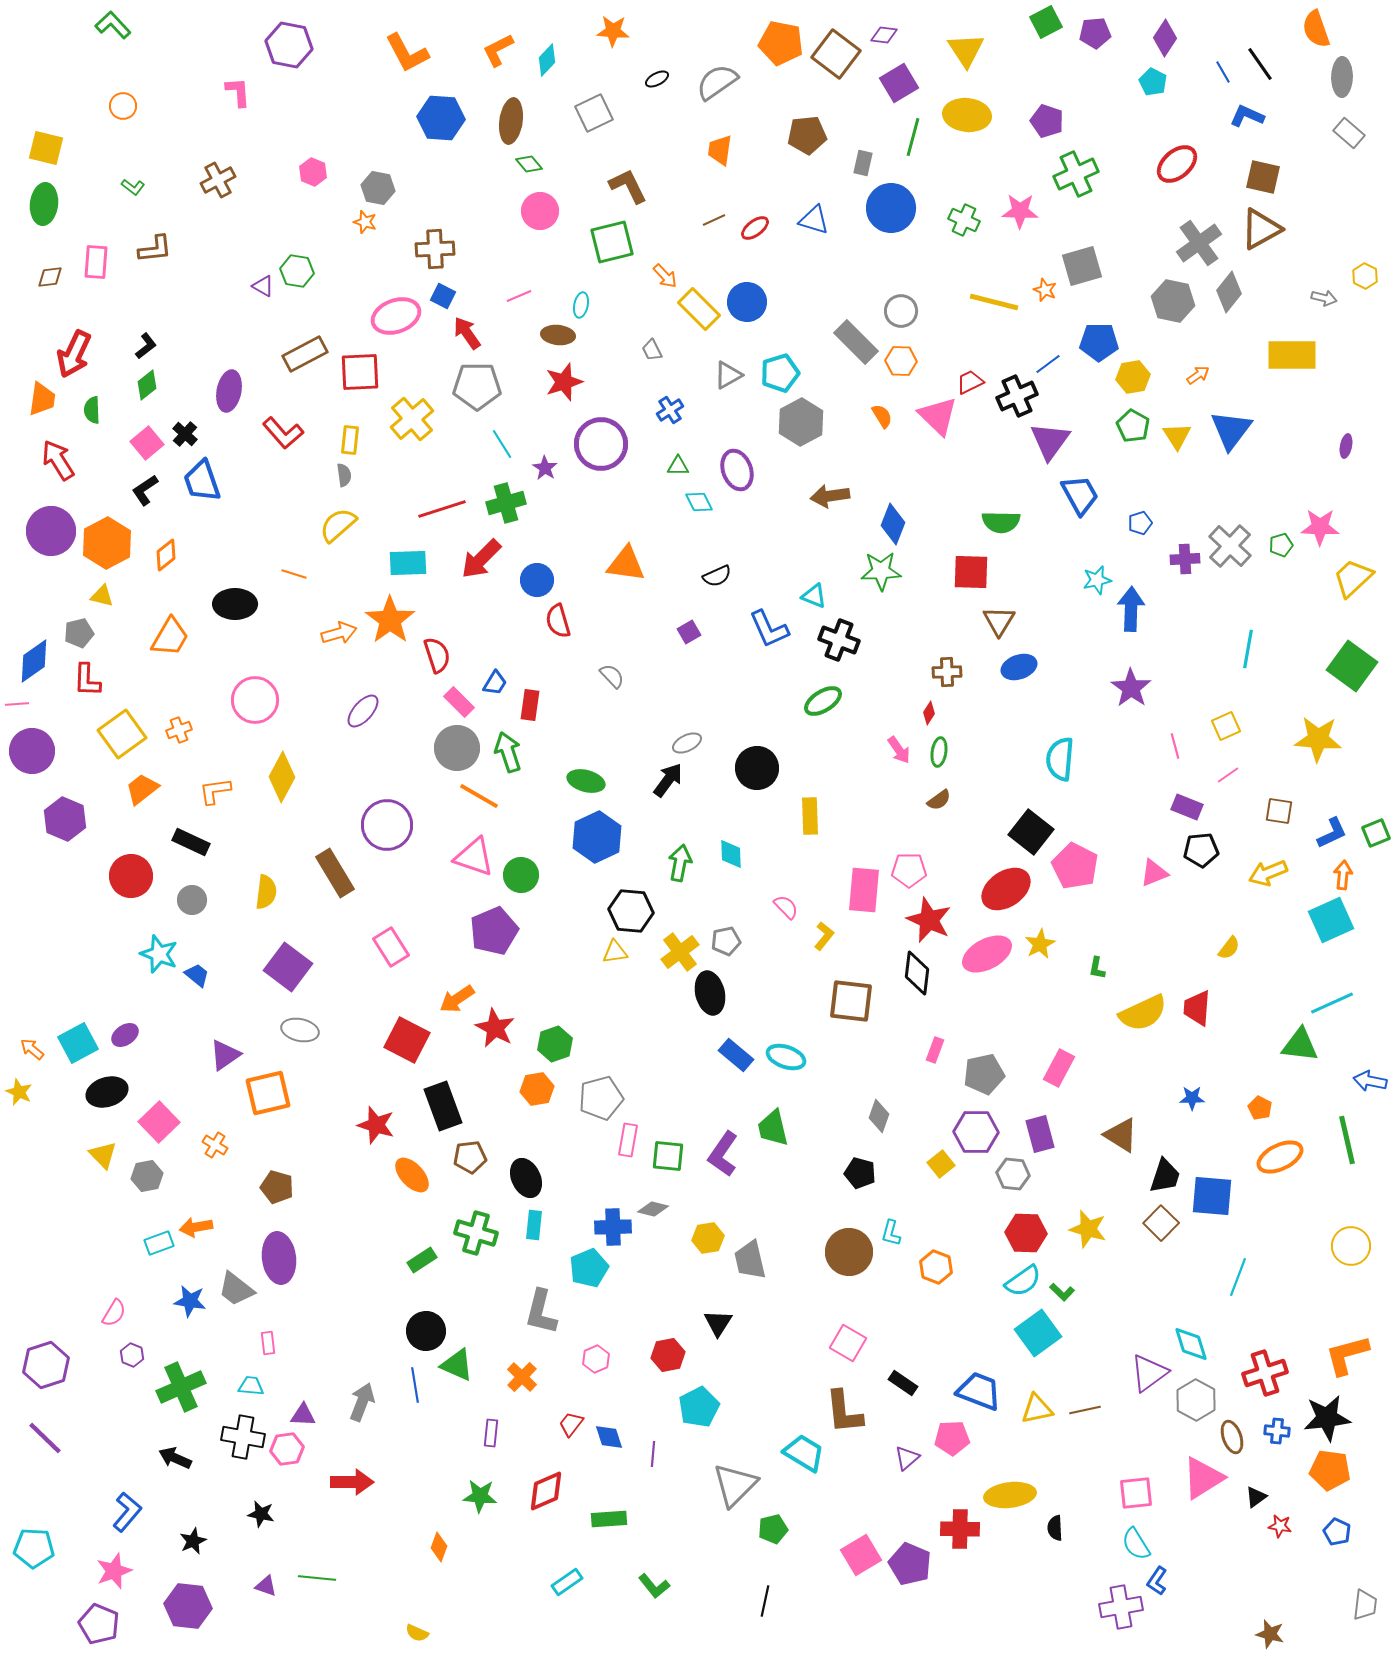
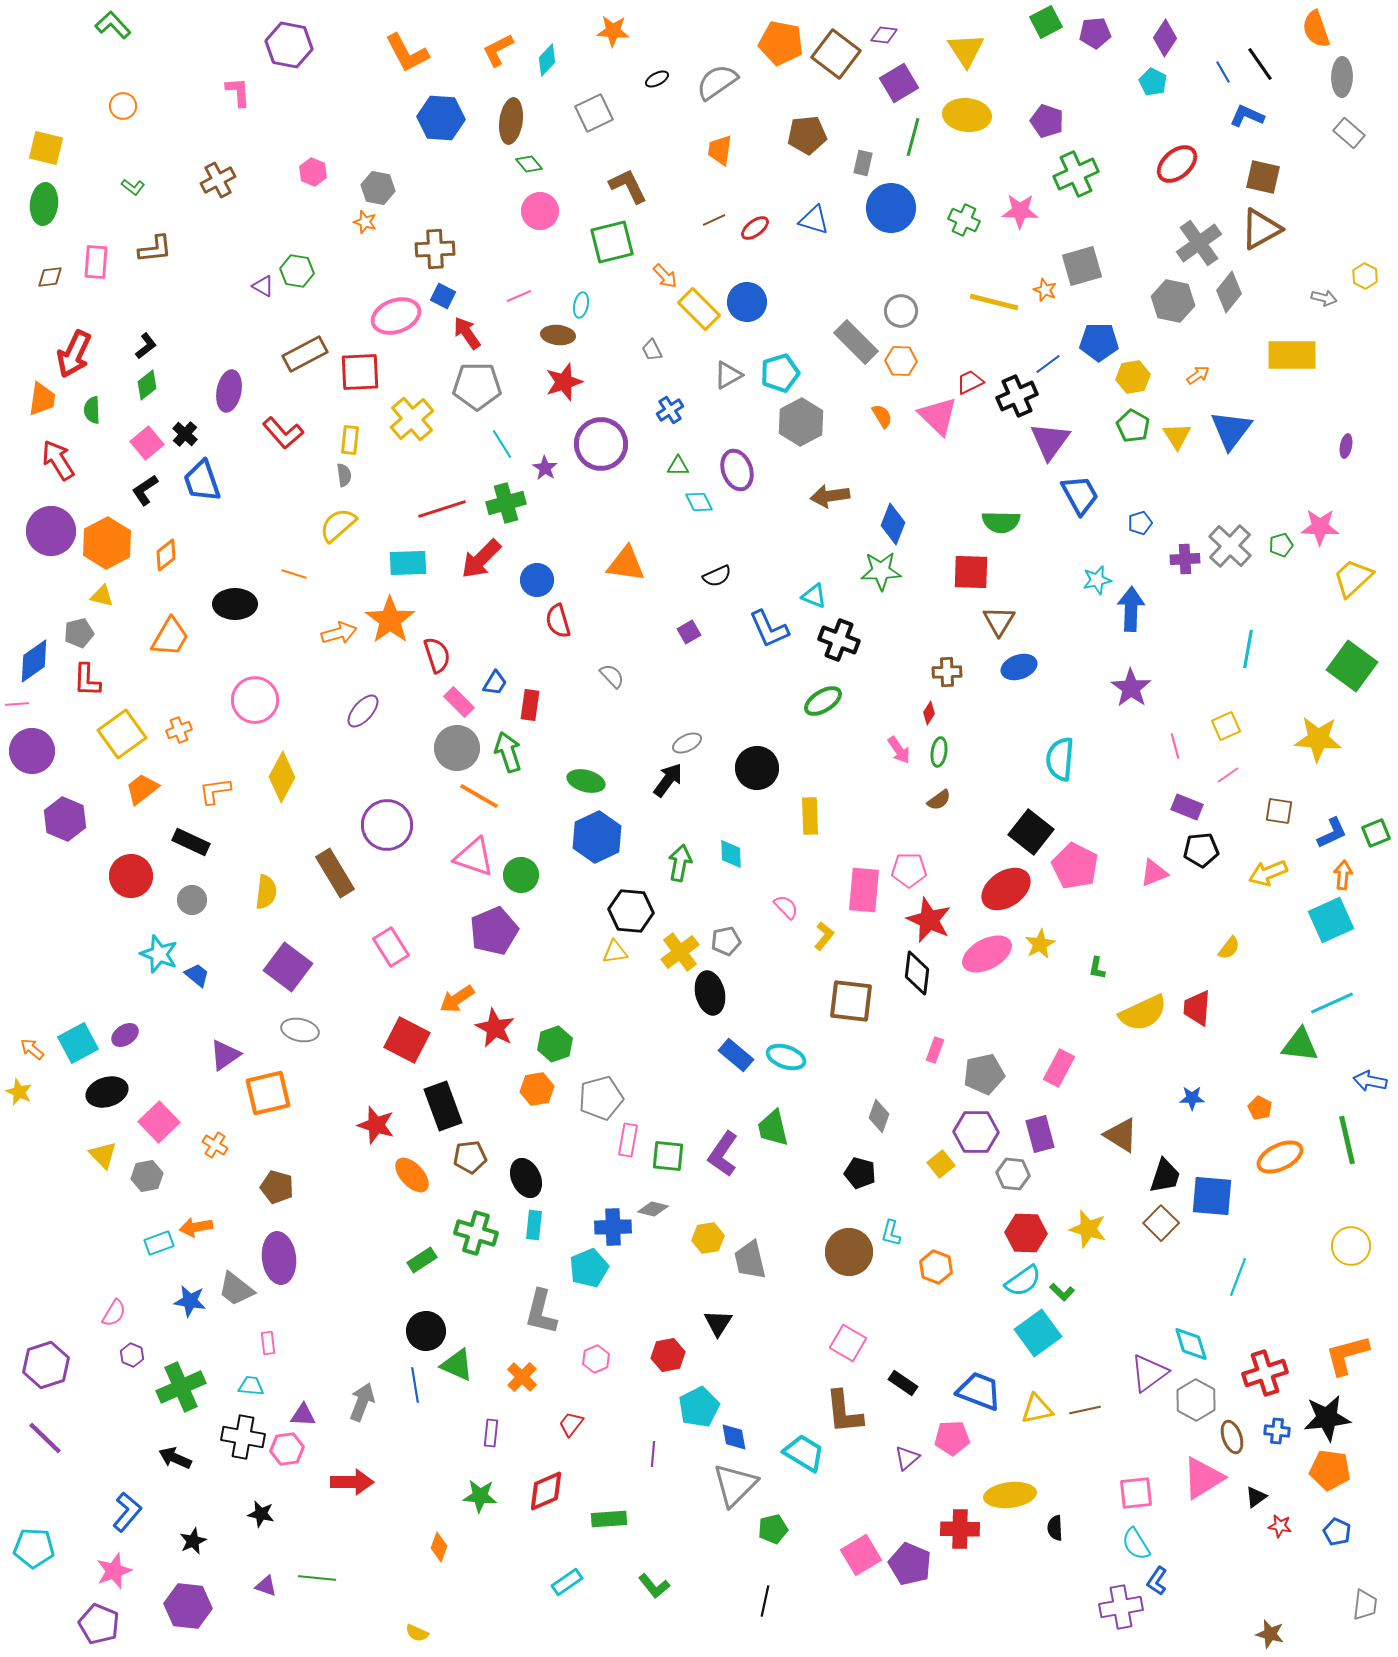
blue diamond at (609, 1437): moved 125 px right; rotated 8 degrees clockwise
